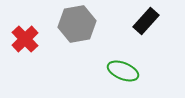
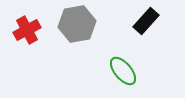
red cross: moved 2 px right, 9 px up; rotated 16 degrees clockwise
green ellipse: rotated 28 degrees clockwise
